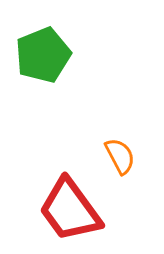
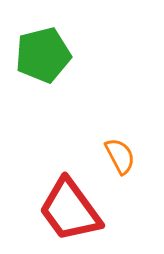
green pentagon: rotated 8 degrees clockwise
